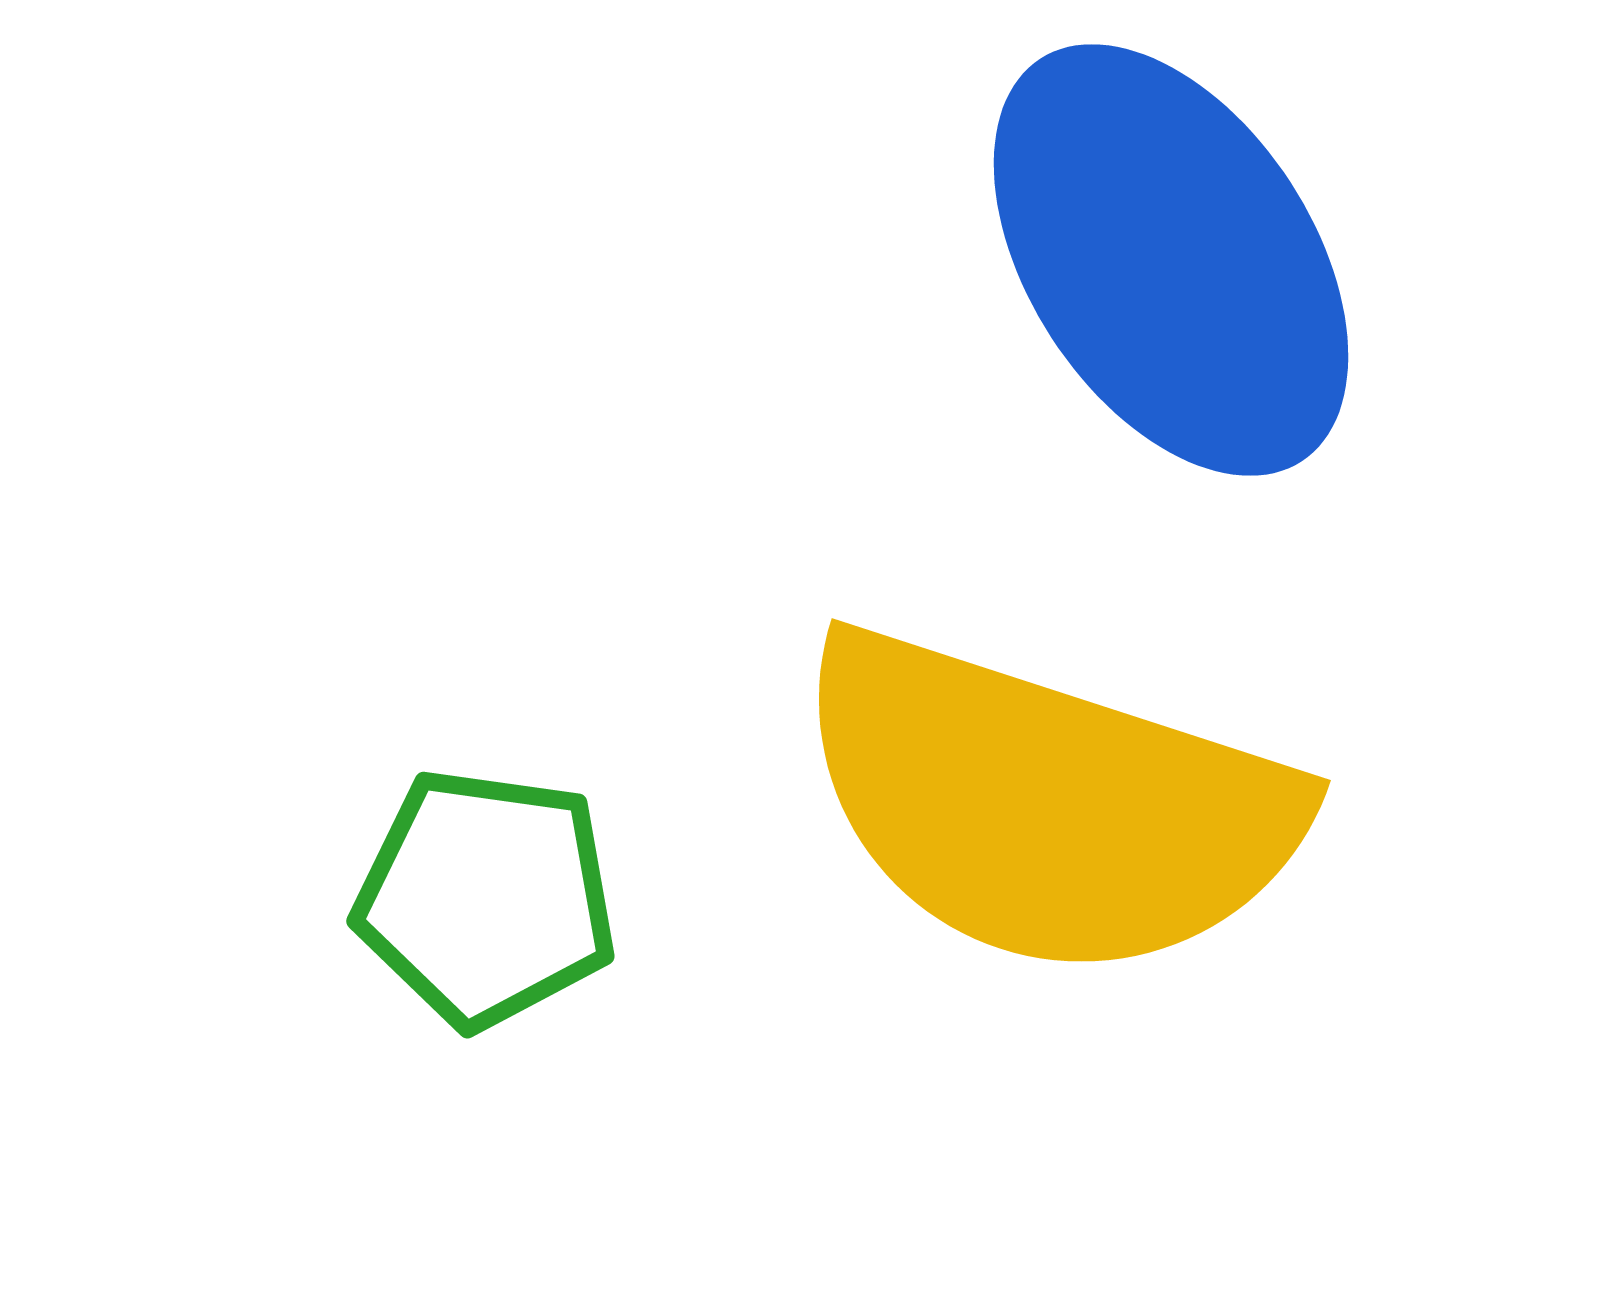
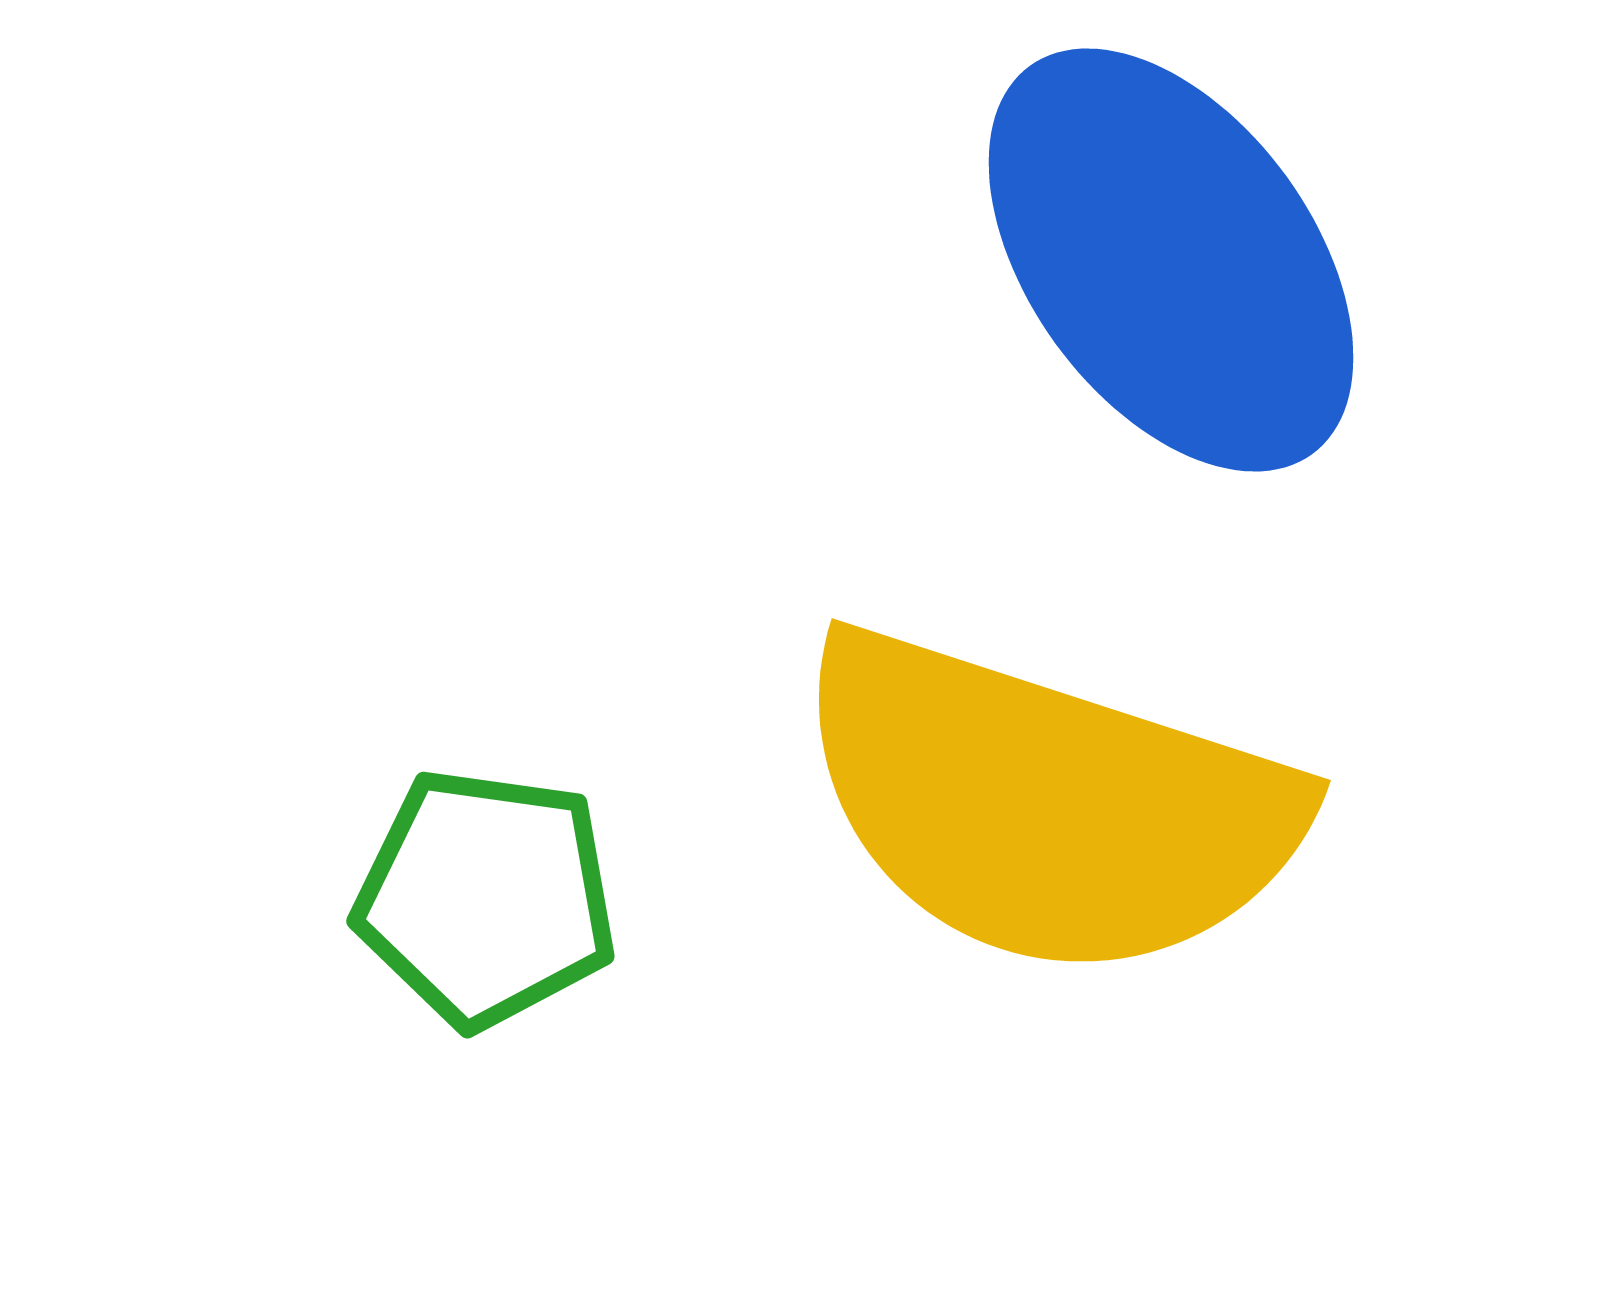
blue ellipse: rotated 3 degrees counterclockwise
